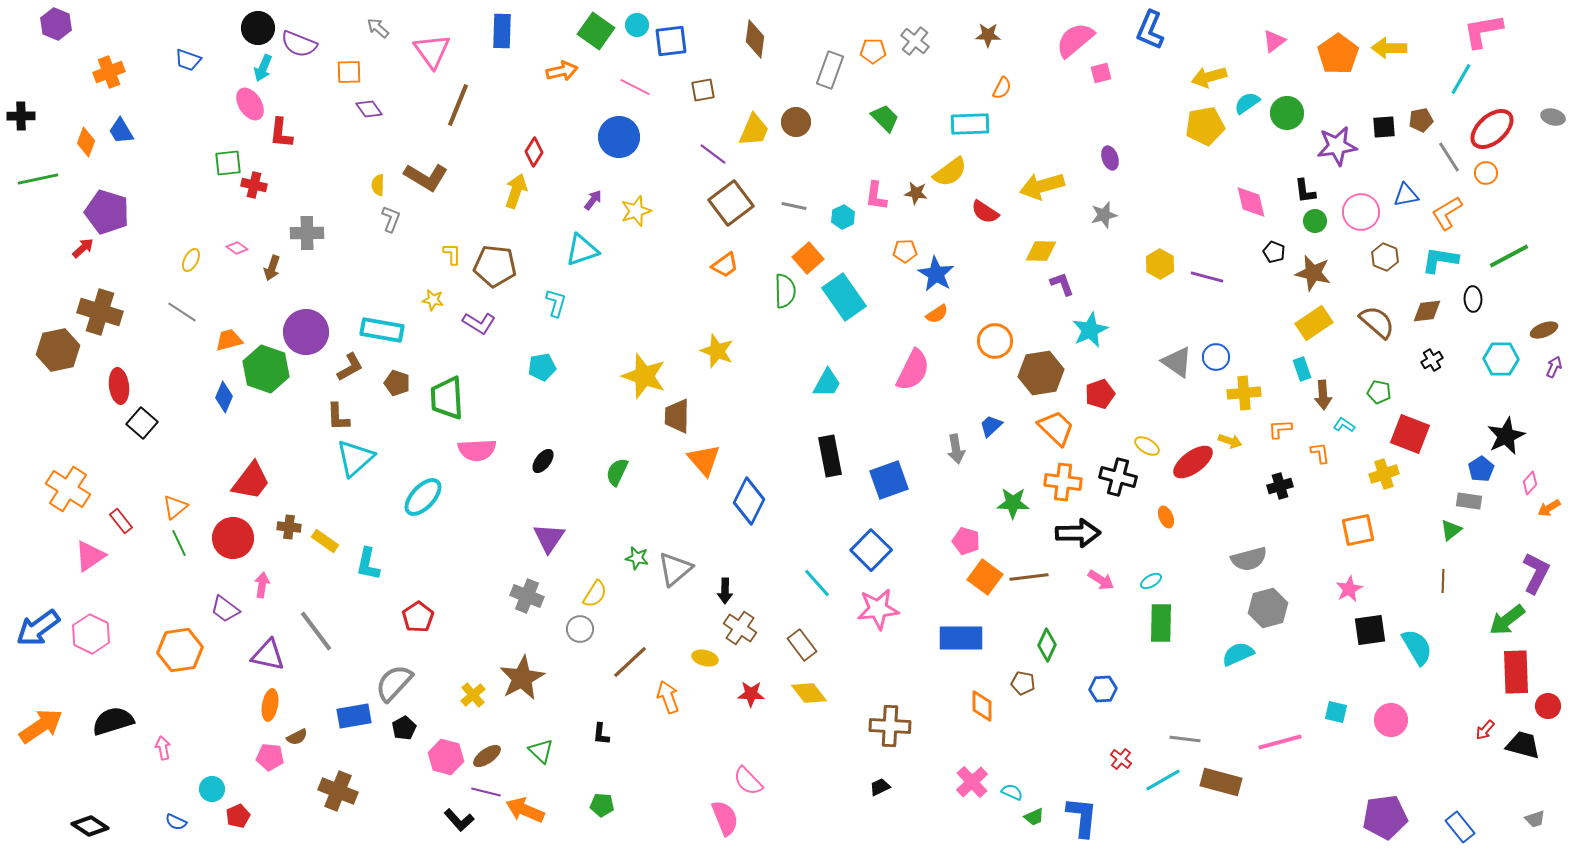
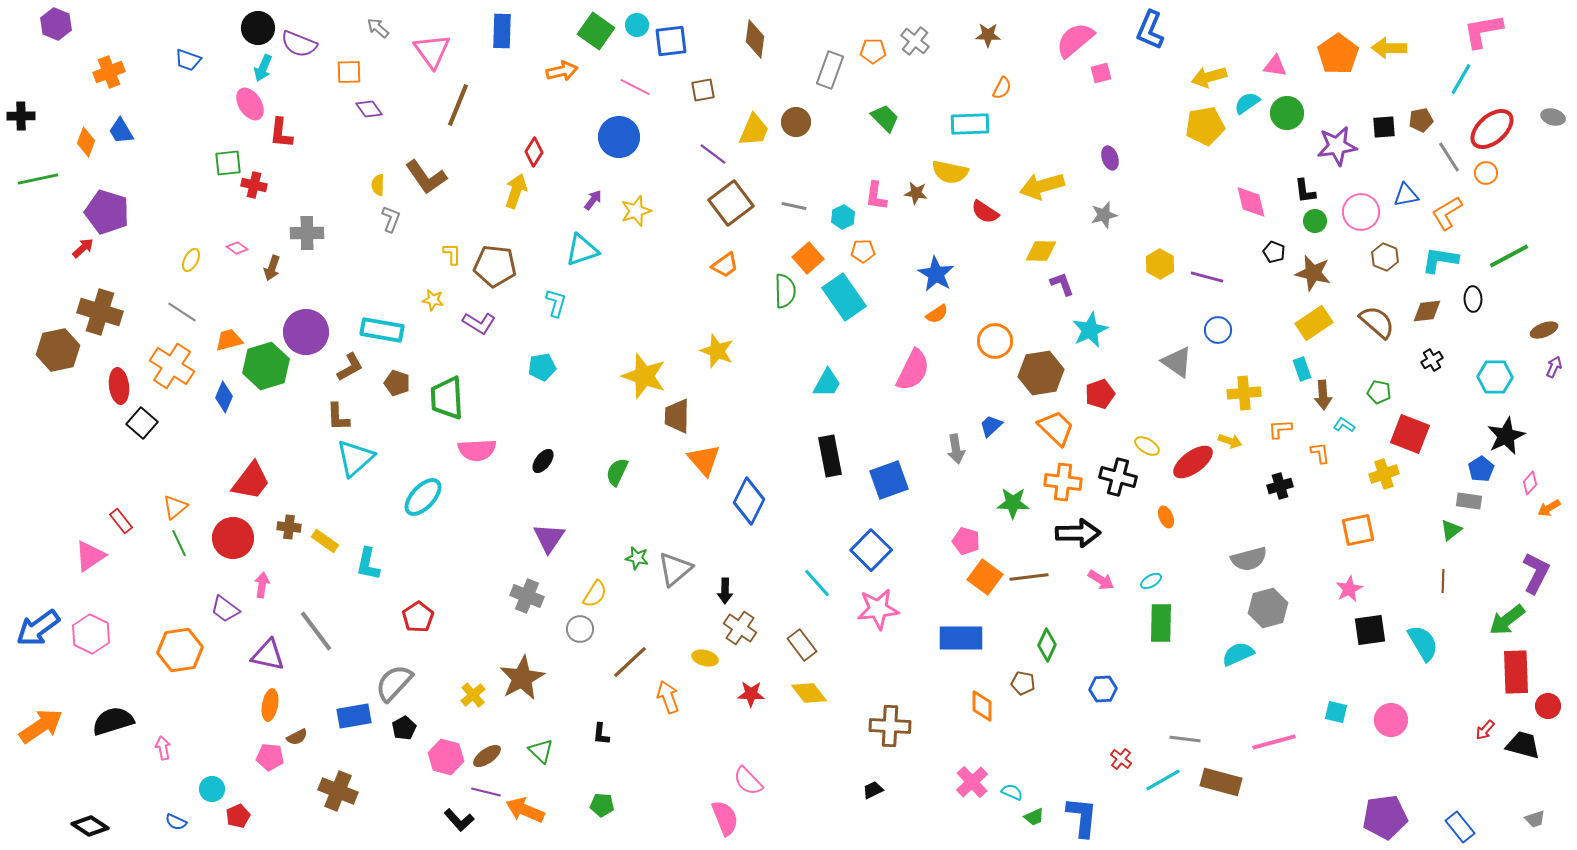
pink triangle at (1274, 41): moved 1 px right, 25 px down; rotated 45 degrees clockwise
yellow semicircle at (950, 172): rotated 48 degrees clockwise
brown L-shape at (426, 177): rotated 24 degrees clockwise
orange pentagon at (905, 251): moved 42 px left
blue circle at (1216, 357): moved 2 px right, 27 px up
cyan hexagon at (1501, 359): moved 6 px left, 18 px down
green hexagon at (266, 369): moved 3 px up; rotated 24 degrees clockwise
orange cross at (68, 489): moved 104 px right, 123 px up
cyan semicircle at (1417, 647): moved 6 px right, 4 px up
pink line at (1280, 742): moved 6 px left
black trapezoid at (880, 787): moved 7 px left, 3 px down
